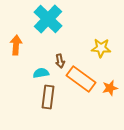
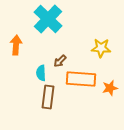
brown arrow: rotated 56 degrees clockwise
cyan semicircle: rotated 84 degrees counterclockwise
orange rectangle: rotated 32 degrees counterclockwise
